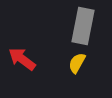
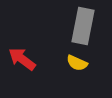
yellow semicircle: rotated 95 degrees counterclockwise
